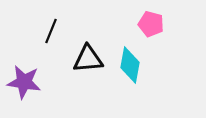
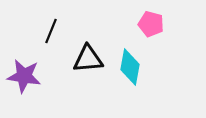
cyan diamond: moved 2 px down
purple star: moved 6 px up
